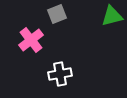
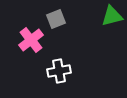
gray square: moved 1 px left, 5 px down
white cross: moved 1 px left, 3 px up
